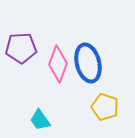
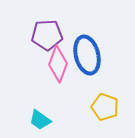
purple pentagon: moved 26 px right, 13 px up
blue ellipse: moved 1 px left, 8 px up
cyan trapezoid: rotated 20 degrees counterclockwise
